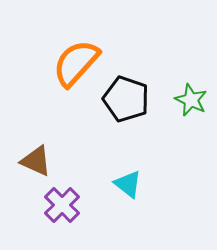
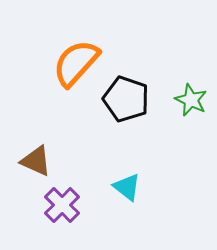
cyan triangle: moved 1 px left, 3 px down
